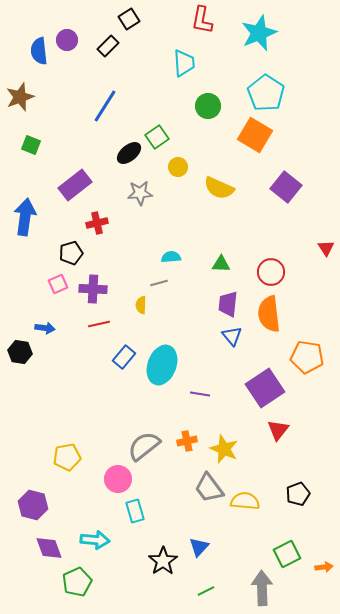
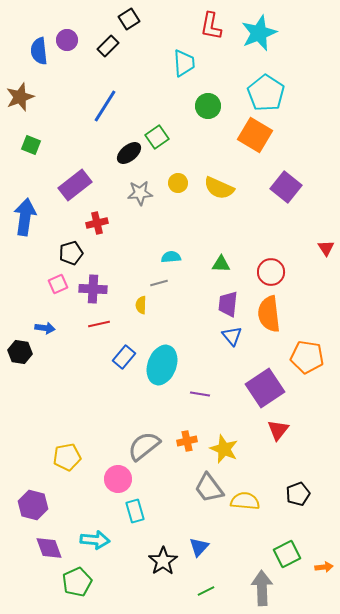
red L-shape at (202, 20): moved 9 px right, 6 px down
yellow circle at (178, 167): moved 16 px down
